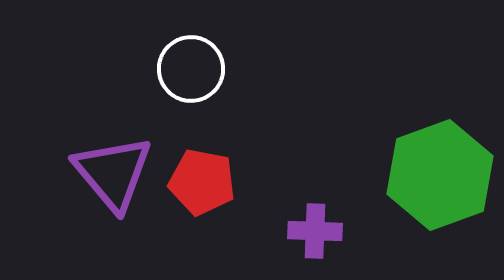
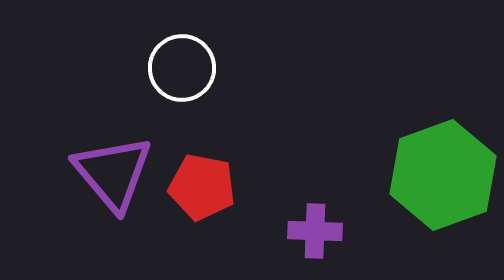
white circle: moved 9 px left, 1 px up
green hexagon: moved 3 px right
red pentagon: moved 5 px down
